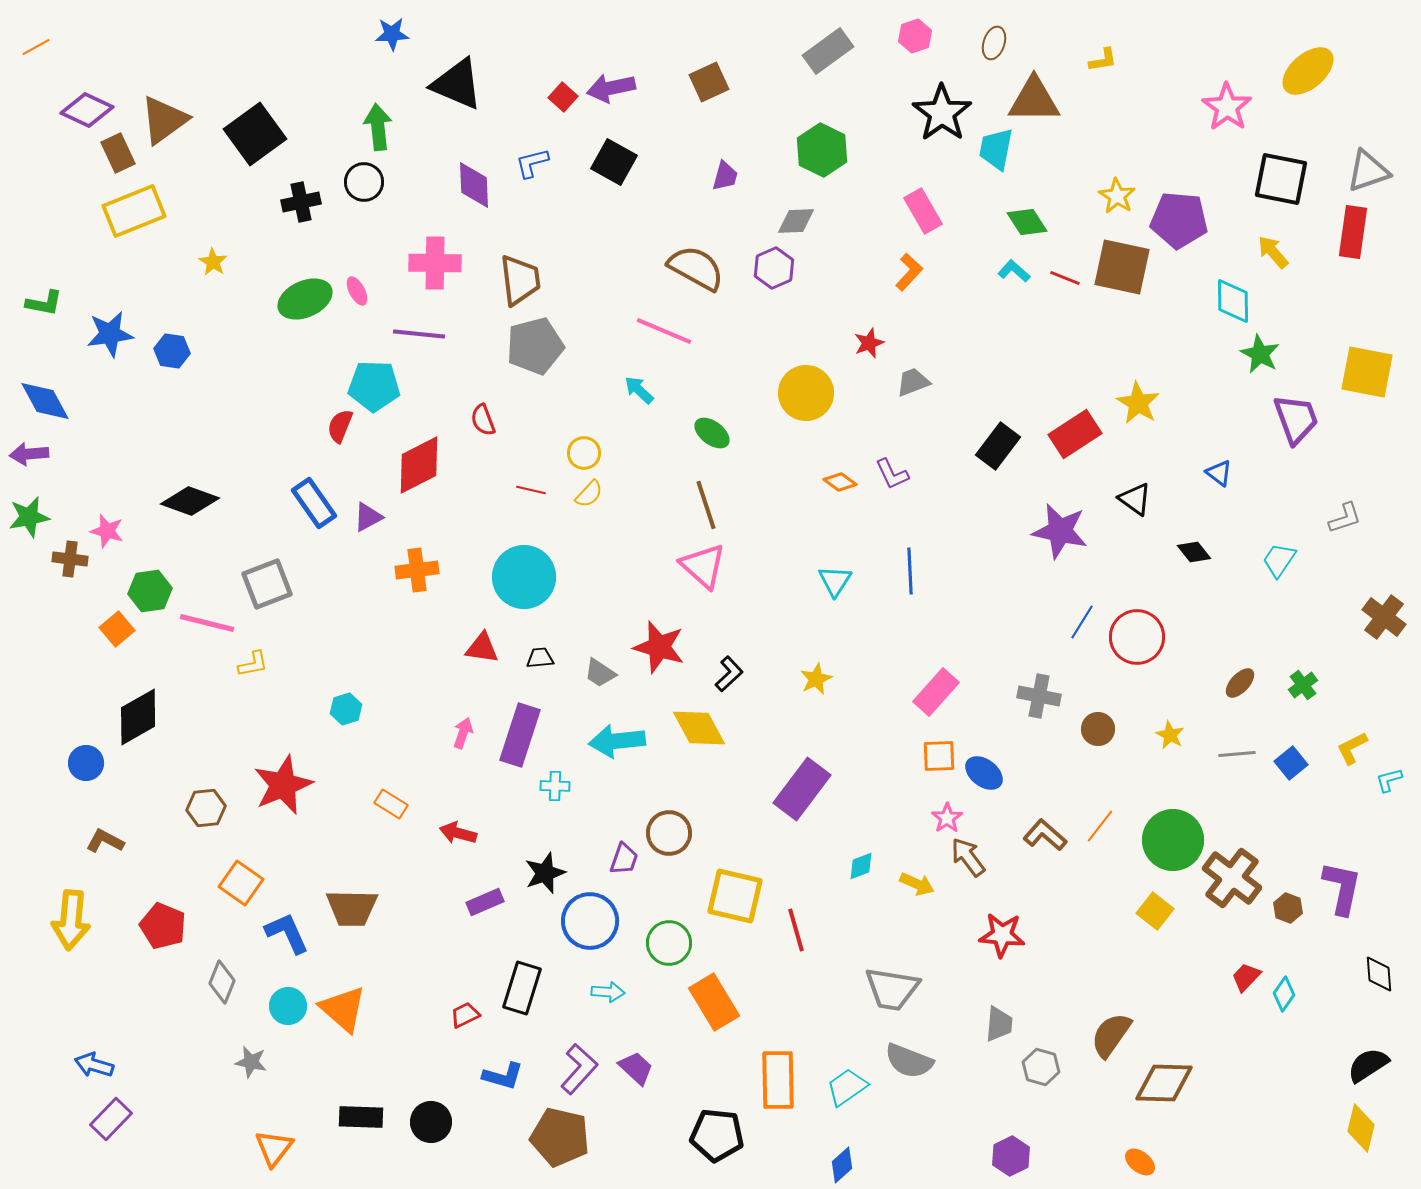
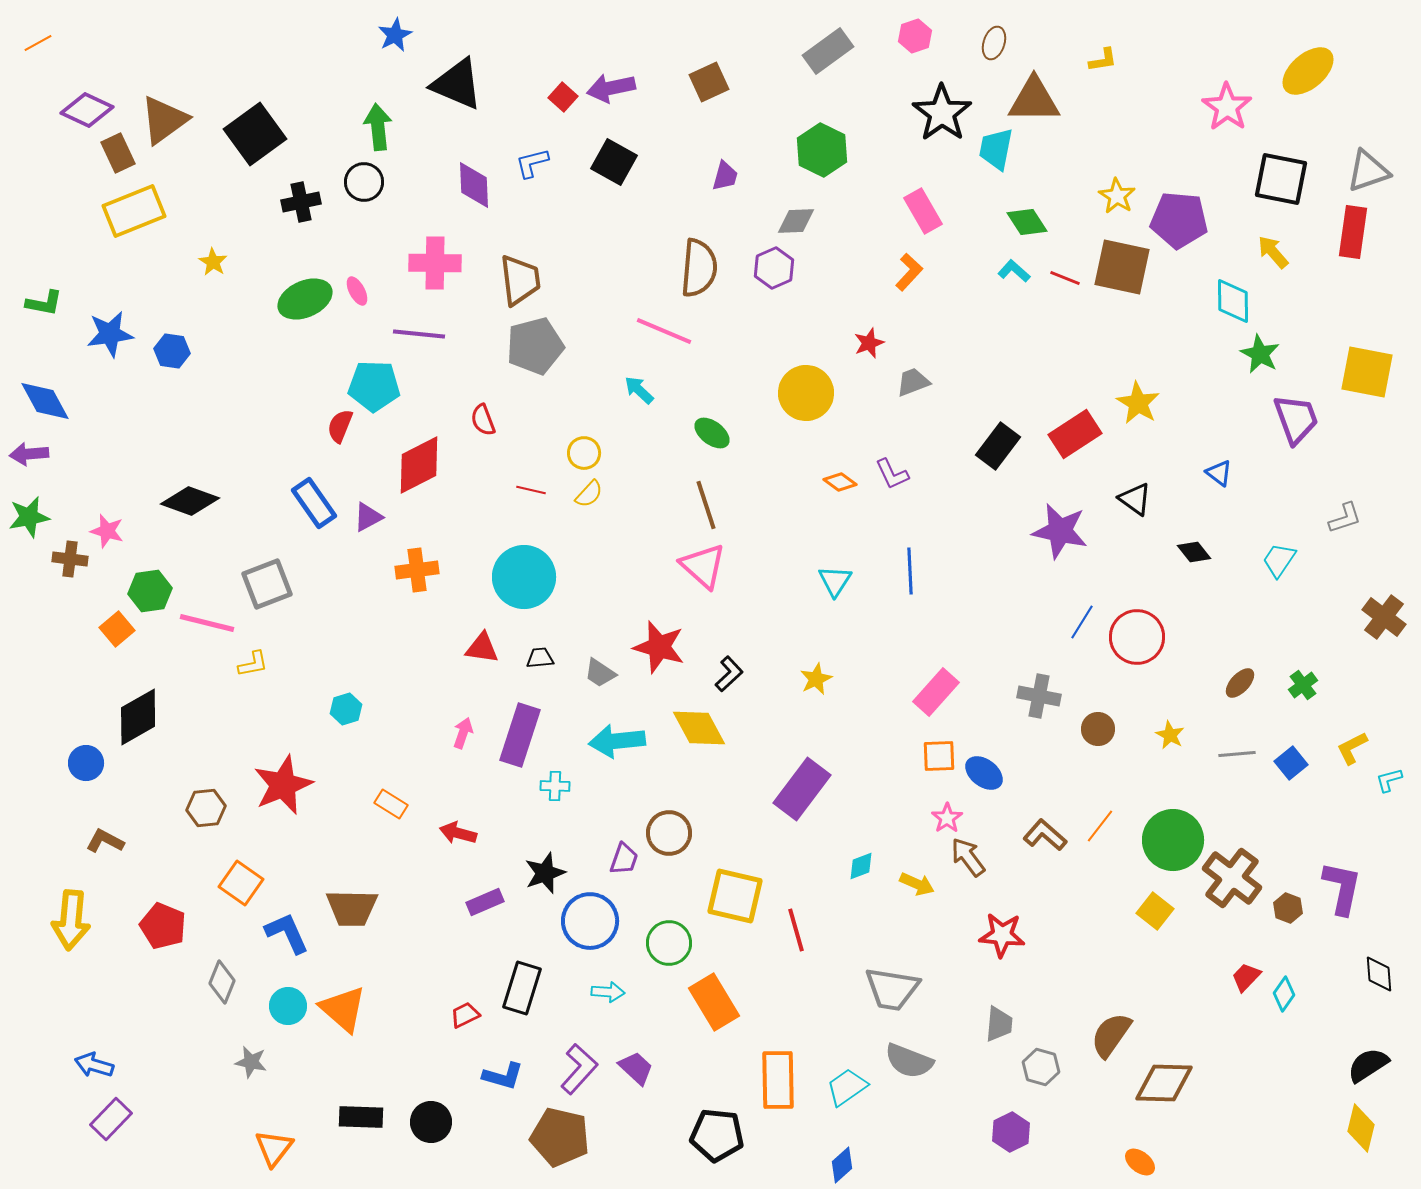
blue star at (392, 34): moved 3 px right, 1 px down; rotated 24 degrees counterclockwise
orange line at (36, 47): moved 2 px right, 4 px up
brown semicircle at (696, 268): moved 3 px right; rotated 66 degrees clockwise
purple hexagon at (1011, 1156): moved 24 px up
